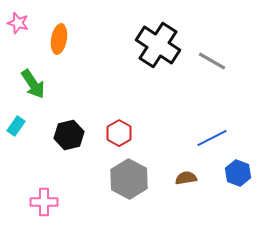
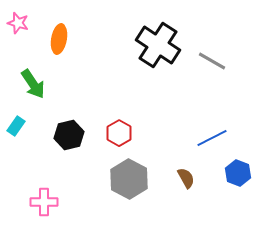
brown semicircle: rotated 70 degrees clockwise
